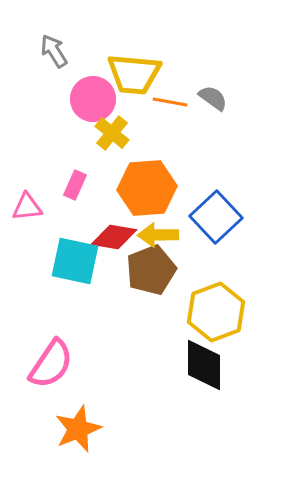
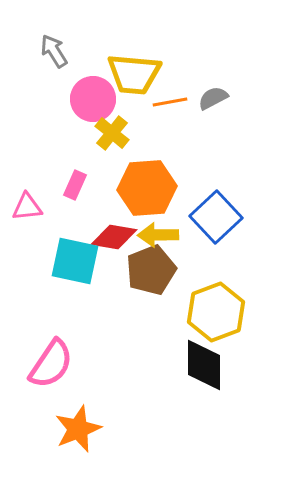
gray semicircle: rotated 64 degrees counterclockwise
orange line: rotated 20 degrees counterclockwise
